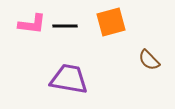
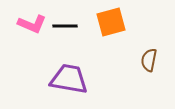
pink L-shape: rotated 16 degrees clockwise
brown semicircle: rotated 55 degrees clockwise
